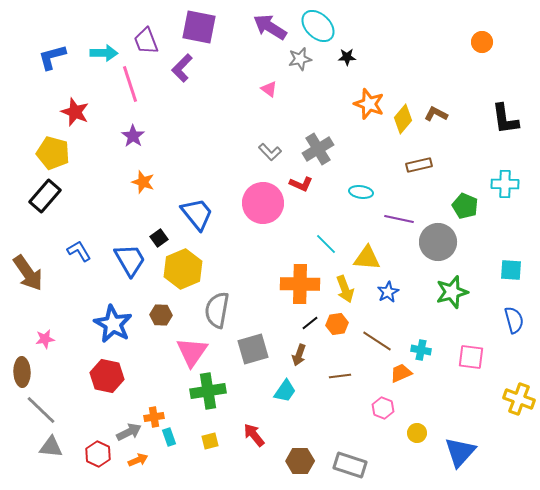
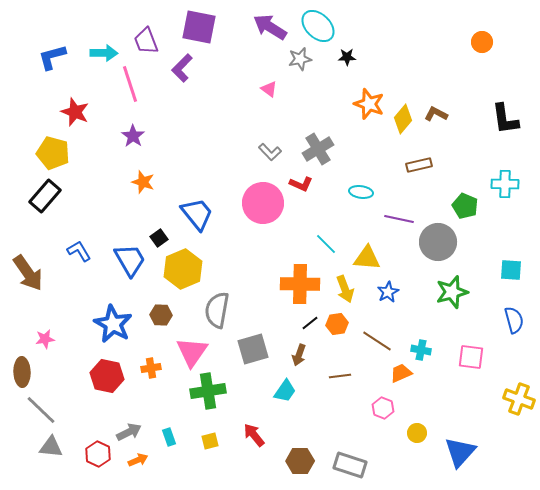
orange cross at (154, 417): moved 3 px left, 49 px up
